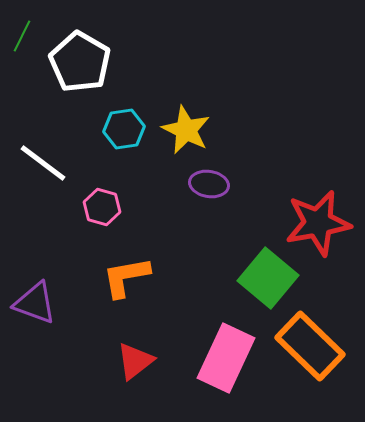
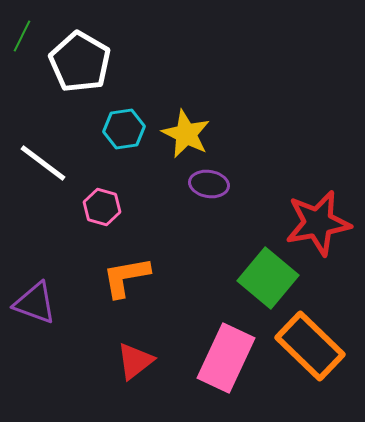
yellow star: moved 4 px down
